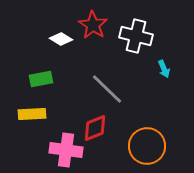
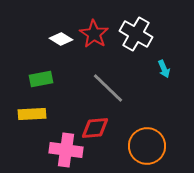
red star: moved 1 px right, 9 px down
white cross: moved 2 px up; rotated 16 degrees clockwise
gray line: moved 1 px right, 1 px up
red diamond: rotated 16 degrees clockwise
